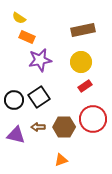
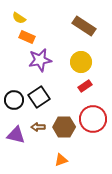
brown rectangle: moved 1 px right, 4 px up; rotated 45 degrees clockwise
